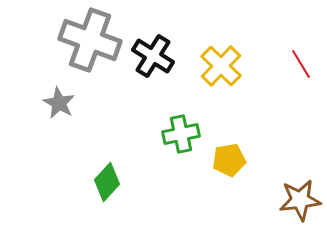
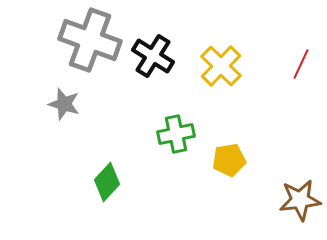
red line: rotated 56 degrees clockwise
gray star: moved 5 px right, 1 px down; rotated 12 degrees counterclockwise
green cross: moved 5 px left
